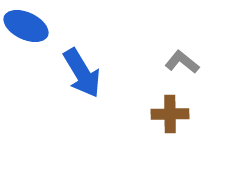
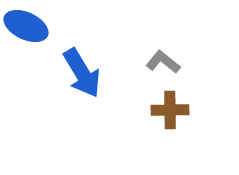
gray L-shape: moved 19 px left
brown cross: moved 4 px up
